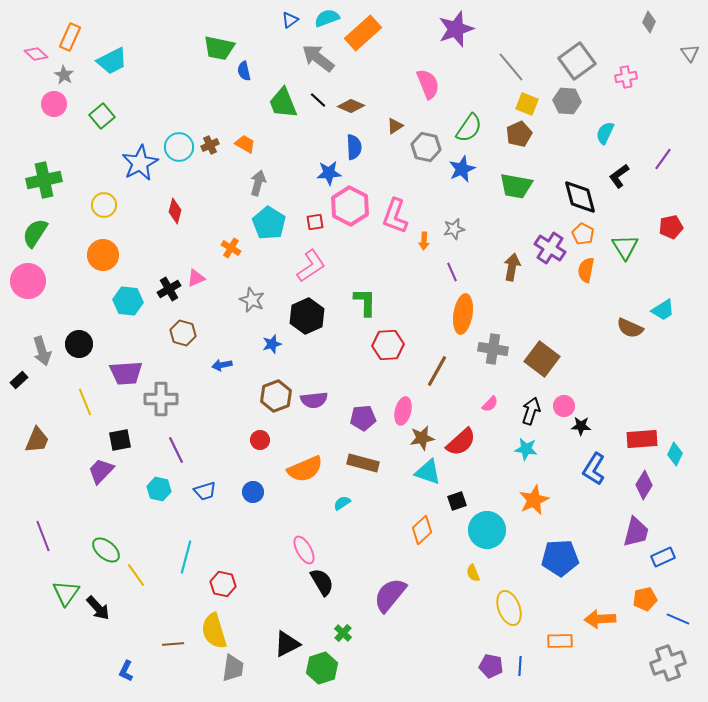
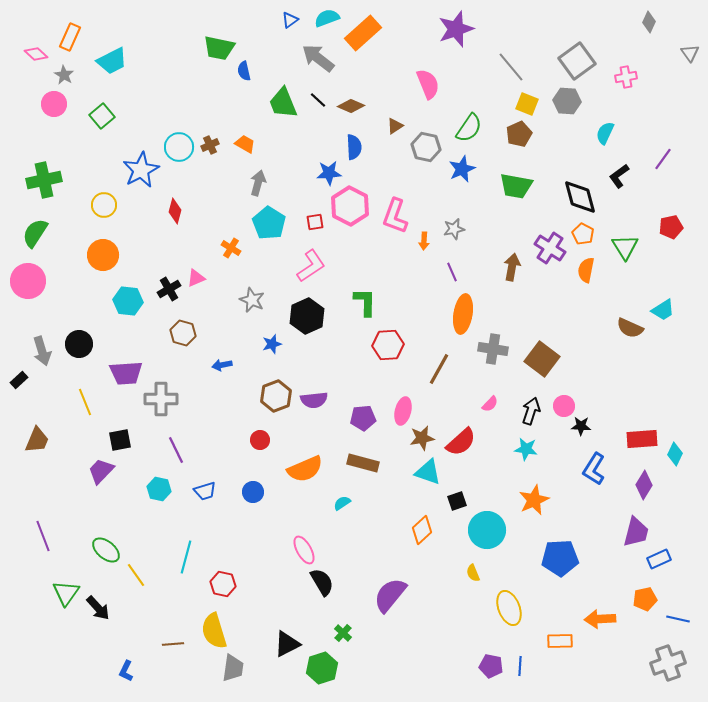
blue star at (140, 163): moved 1 px right, 7 px down
brown line at (437, 371): moved 2 px right, 2 px up
blue rectangle at (663, 557): moved 4 px left, 2 px down
blue line at (678, 619): rotated 10 degrees counterclockwise
